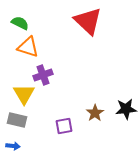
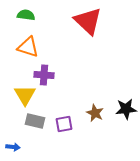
green semicircle: moved 6 px right, 8 px up; rotated 18 degrees counterclockwise
purple cross: moved 1 px right; rotated 24 degrees clockwise
yellow triangle: moved 1 px right, 1 px down
brown star: rotated 12 degrees counterclockwise
gray rectangle: moved 18 px right, 1 px down
purple square: moved 2 px up
blue arrow: moved 1 px down
